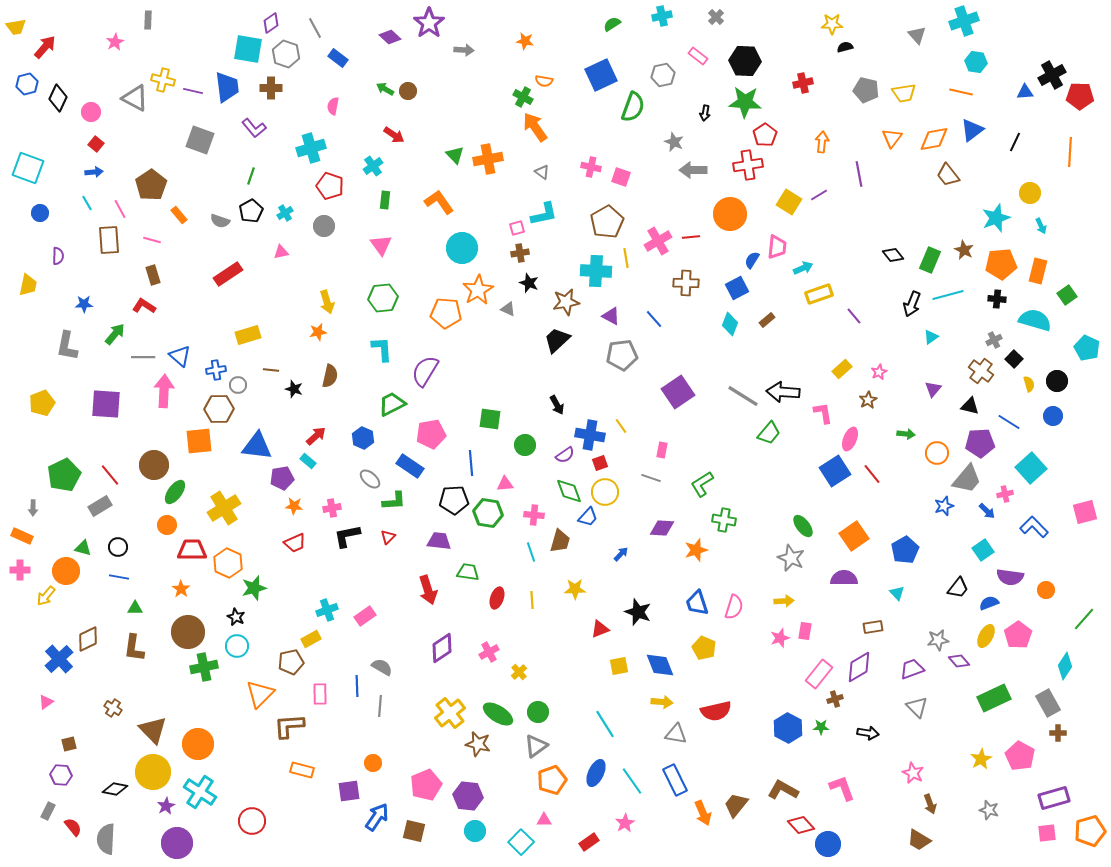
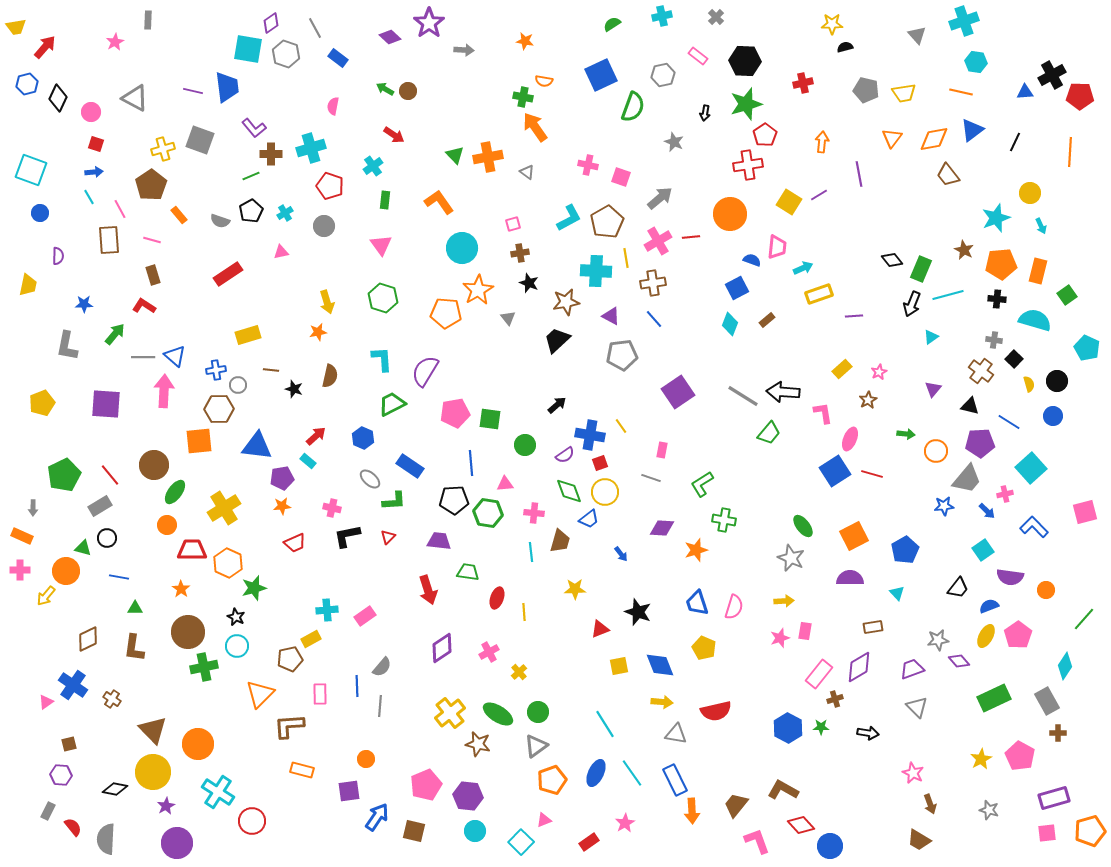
yellow cross at (163, 80): moved 69 px down; rotated 30 degrees counterclockwise
brown cross at (271, 88): moved 66 px down
green cross at (523, 97): rotated 18 degrees counterclockwise
green star at (745, 102): moved 1 px right, 2 px down; rotated 20 degrees counterclockwise
red square at (96, 144): rotated 21 degrees counterclockwise
orange cross at (488, 159): moved 2 px up
pink cross at (591, 167): moved 3 px left, 2 px up
cyan square at (28, 168): moved 3 px right, 2 px down
gray arrow at (693, 170): moved 33 px left, 28 px down; rotated 140 degrees clockwise
gray triangle at (542, 172): moved 15 px left
green line at (251, 176): rotated 48 degrees clockwise
cyan line at (87, 203): moved 2 px right, 6 px up
cyan L-shape at (544, 214): moved 25 px right, 4 px down; rotated 16 degrees counterclockwise
pink square at (517, 228): moved 4 px left, 4 px up
black diamond at (893, 255): moved 1 px left, 5 px down
blue semicircle at (752, 260): rotated 78 degrees clockwise
green rectangle at (930, 260): moved 9 px left, 9 px down
brown cross at (686, 283): moved 33 px left; rotated 10 degrees counterclockwise
green hexagon at (383, 298): rotated 24 degrees clockwise
gray triangle at (508, 309): moved 9 px down; rotated 28 degrees clockwise
purple line at (854, 316): rotated 54 degrees counterclockwise
gray cross at (994, 340): rotated 35 degrees clockwise
cyan L-shape at (382, 349): moved 10 px down
blue triangle at (180, 356): moved 5 px left
black arrow at (557, 405): rotated 102 degrees counterclockwise
pink pentagon at (431, 434): moved 24 px right, 21 px up
orange circle at (937, 453): moved 1 px left, 2 px up
red line at (872, 474): rotated 35 degrees counterclockwise
orange star at (294, 506): moved 12 px left; rotated 12 degrees counterclockwise
blue star at (944, 506): rotated 12 degrees clockwise
pink cross at (332, 508): rotated 24 degrees clockwise
pink cross at (534, 515): moved 2 px up
blue trapezoid at (588, 517): moved 1 px right, 2 px down; rotated 10 degrees clockwise
orange square at (854, 536): rotated 8 degrees clockwise
black circle at (118, 547): moved 11 px left, 9 px up
cyan line at (531, 552): rotated 12 degrees clockwise
blue arrow at (621, 554): rotated 98 degrees clockwise
purple semicircle at (844, 578): moved 6 px right
yellow line at (532, 600): moved 8 px left, 12 px down
blue semicircle at (989, 603): moved 3 px down
cyan cross at (327, 610): rotated 15 degrees clockwise
blue cross at (59, 659): moved 14 px right, 26 px down; rotated 12 degrees counterclockwise
brown pentagon at (291, 662): moved 1 px left, 3 px up
gray semicircle at (382, 667): rotated 100 degrees clockwise
gray rectangle at (1048, 703): moved 1 px left, 2 px up
brown cross at (113, 708): moved 1 px left, 9 px up
orange circle at (373, 763): moved 7 px left, 4 px up
cyan line at (632, 781): moved 8 px up
pink L-shape at (842, 788): moved 85 px left, 53 px down
cyan cross at (200, 792): moved 18 px right
orange arrow at (703, 813): moved 11 px left, 2 px up; rotated 20 degrees clockwise
pink triangle at (544, 820): rotated 21 degrees counterclockwise
blue circle at (828, 844): moved 2 px right, 2 px down
